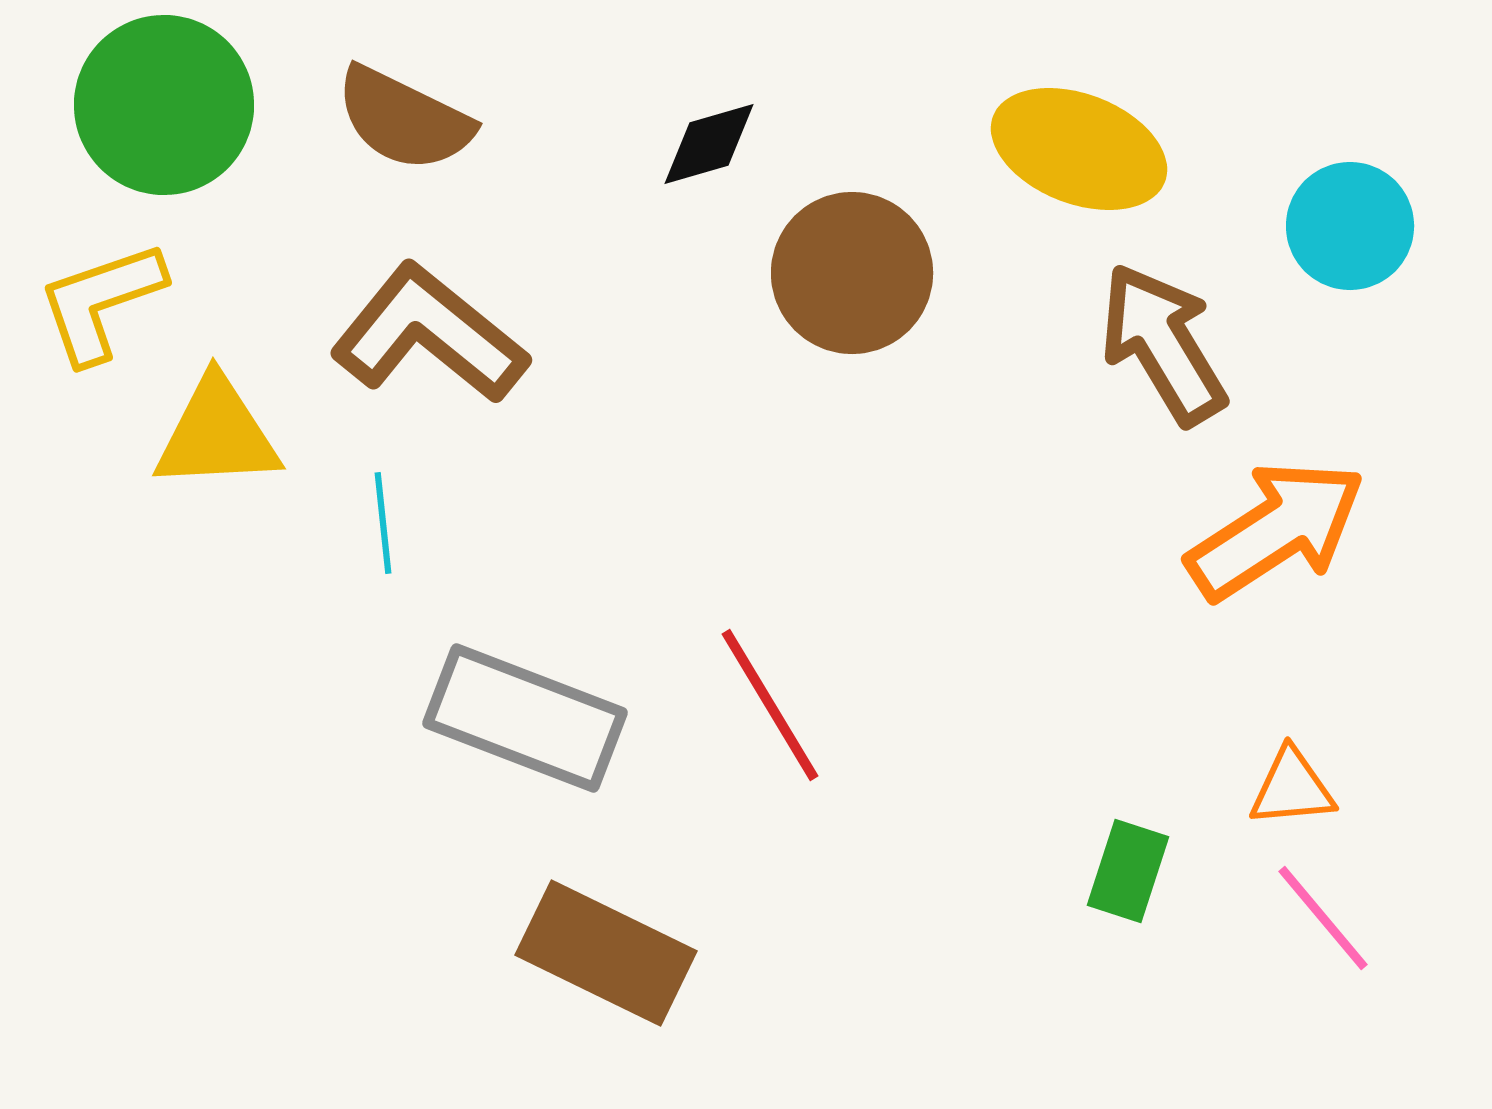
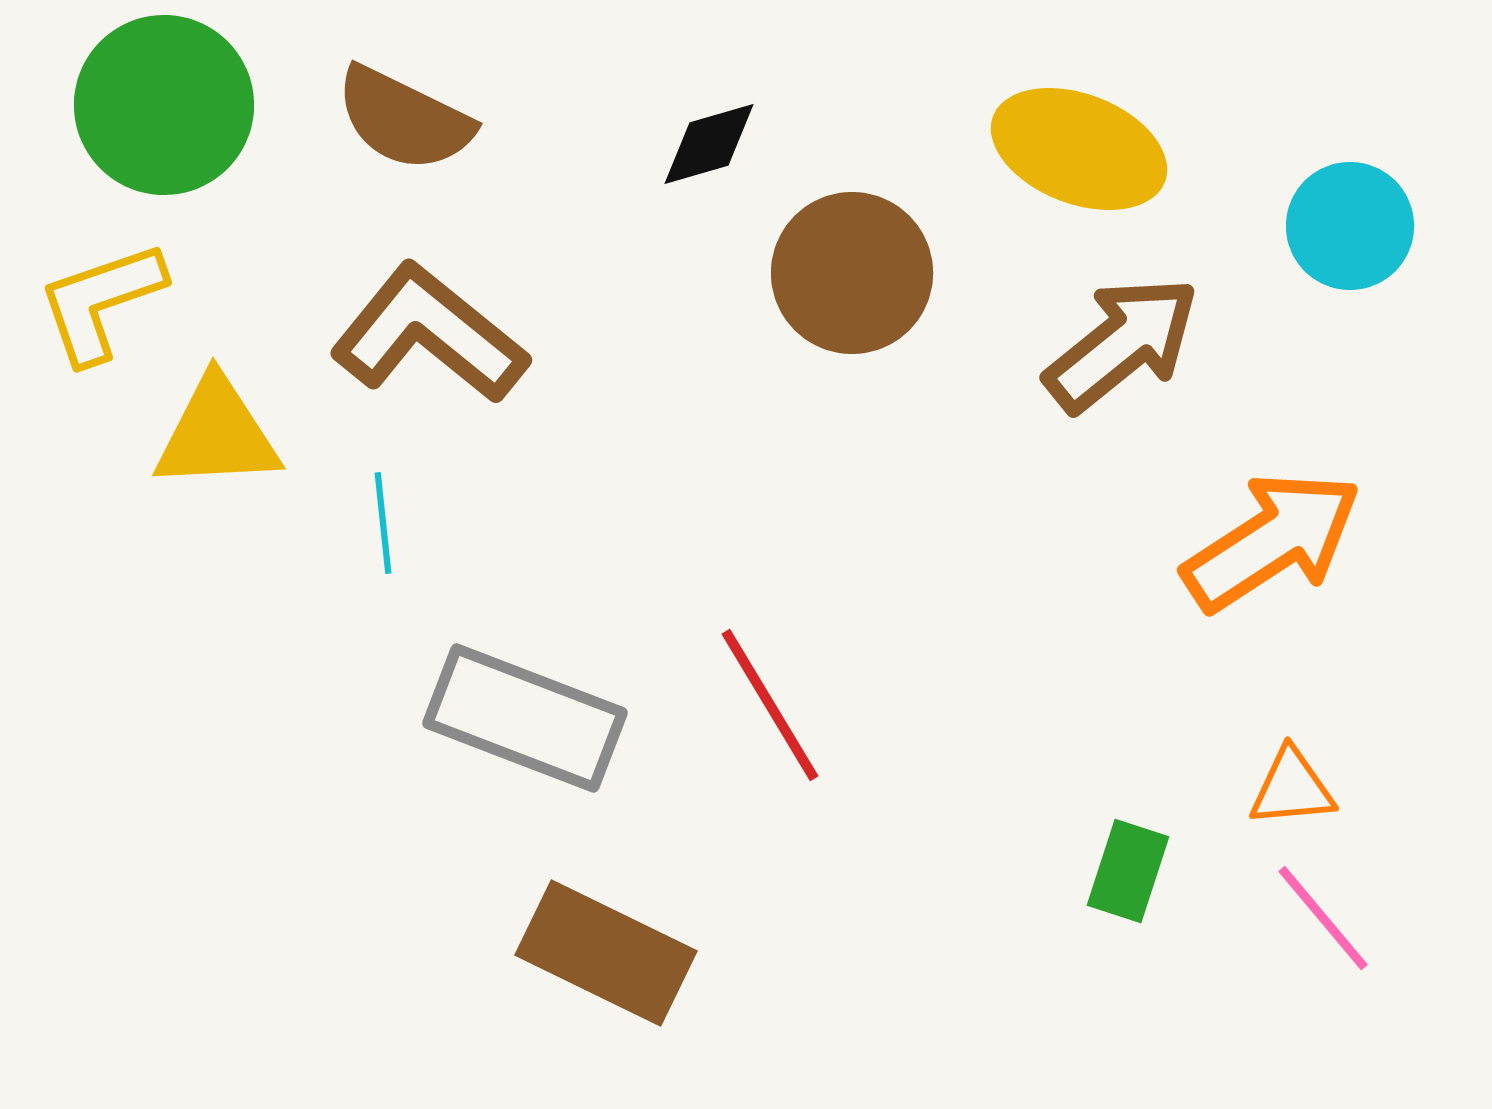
brown arrow: moved 41 px left; rotated 82 degrees clockwise
orange arrow: moved 4 px left, 11 px down
